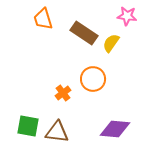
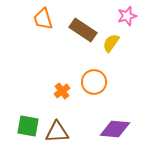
pink star: rotated 24 degrees counterclockwise
brown rectangle: moved 1 px left, 3 px up
orange circle: moved 1 px right, 3 px down
orange cross: moved 1 px left, 2 px up
brown triangle: rotated 10 degrees counterclockwise
